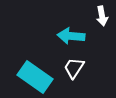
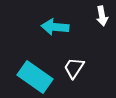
cyan arrow: moved 16 px left, 9 px up
